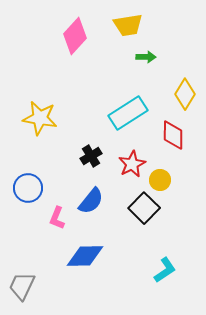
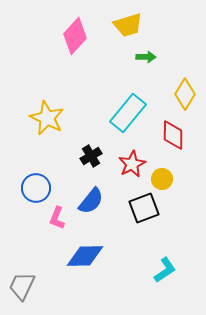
yellow trapezoid: rotated 8 degrees counterclockwise
cyan rectangle: rotated 18 degrees counterclockwise
yellow star: moved 7 px right; rotated 16 degrees clockwise
yellow circle: moved 2 px right, 1 px up
blue circle: moved 8 px right
black square: rotated 24 degrees clockwise
